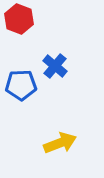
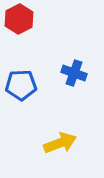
red hexagon: rotated 12 degrees clockwise
blue cross: moved 19 px right, 7 px down; rotated 20 degrees counterclockwise
